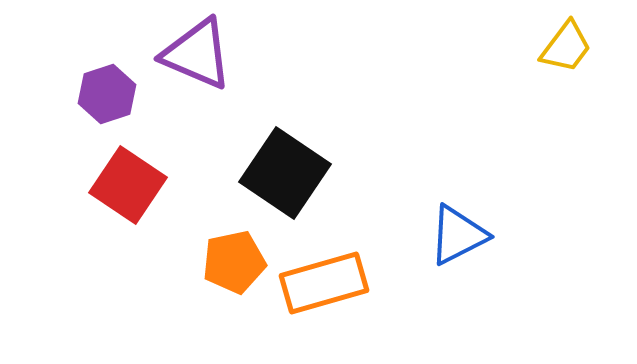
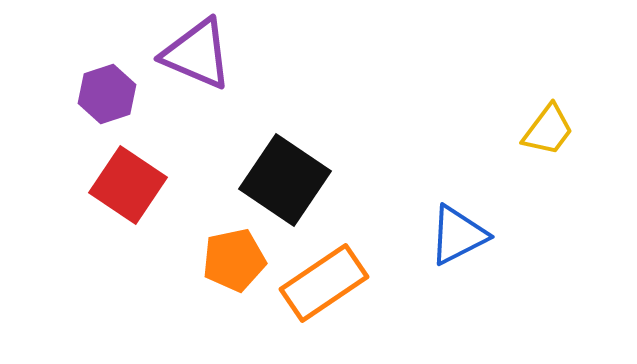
yellow trapezoid: moved 18 px left, 83 px down
black square: moved 7 px down
orange pentagon: moved 2 px up
orange rectangle: rotated 18 degrees counterclockwise
